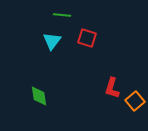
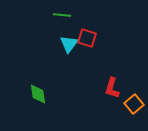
cyan triangle: moved 17 px right, 3 px down
green diamond: moved 1 px left, 2 px up
orange square: moved 1 px left, 3 px down
